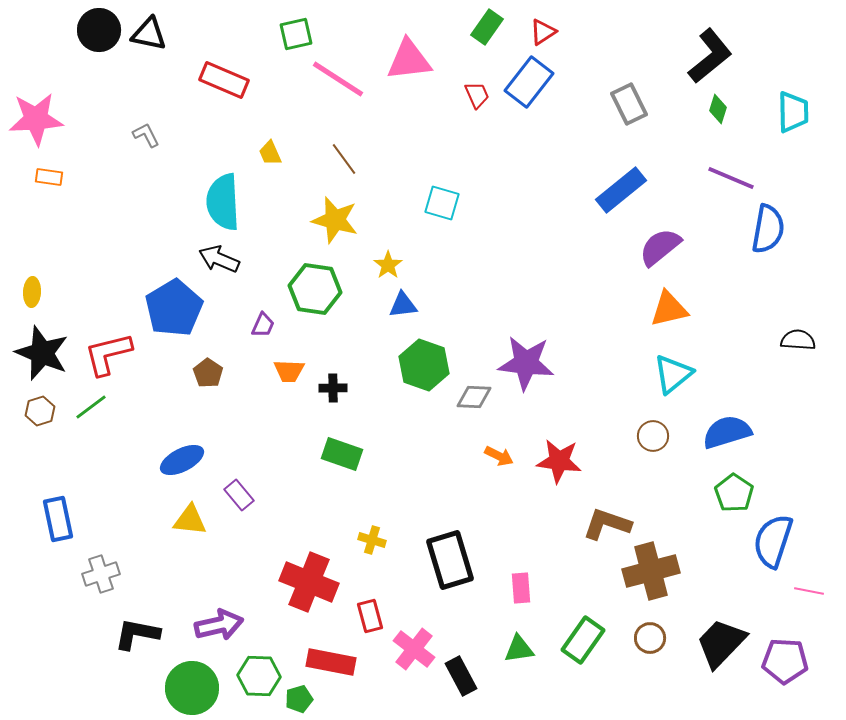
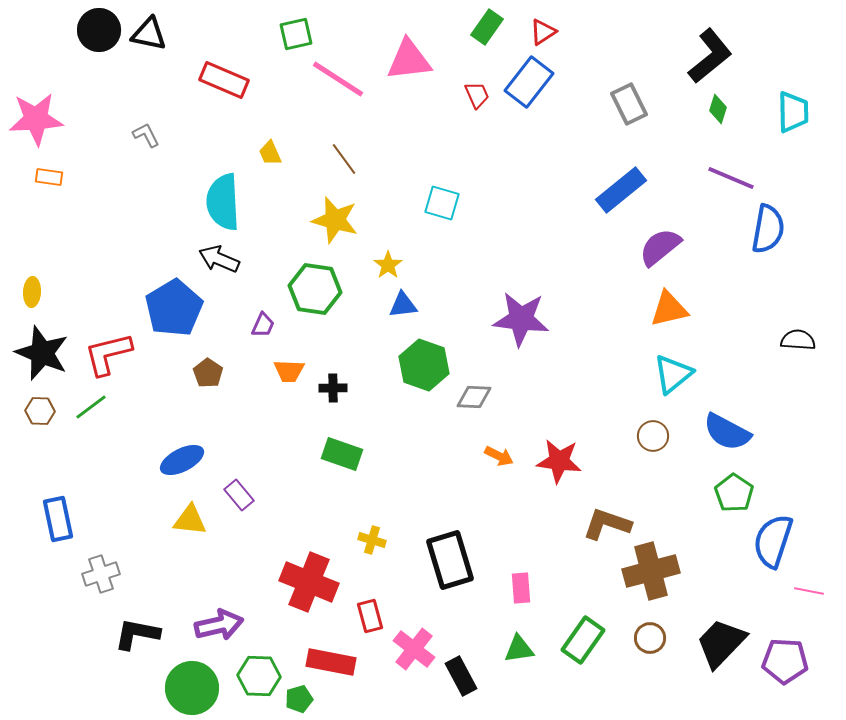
purple star at (526, 363): moved 5 px left, 44 px up
brown hexagon at (40, 411): rotated 20 degrees clockwise
blue semicircle at (727, 432): rotated 135 degrees counterclockwise
